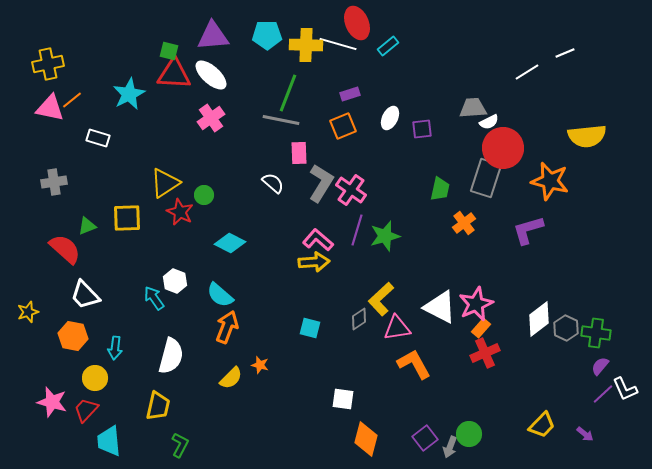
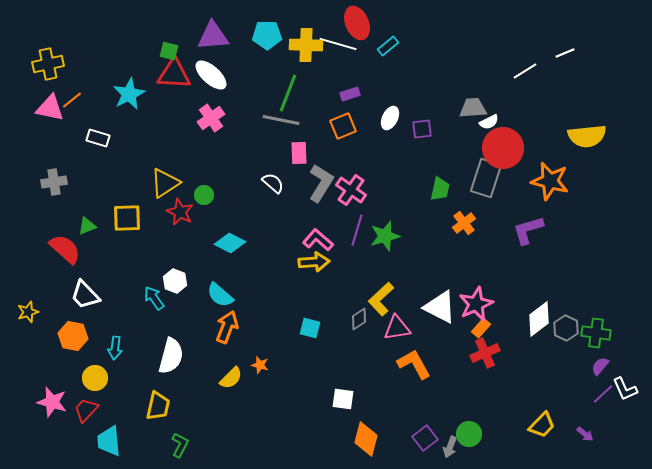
white line at (527, 72): moved 2 px left, 1 px up
